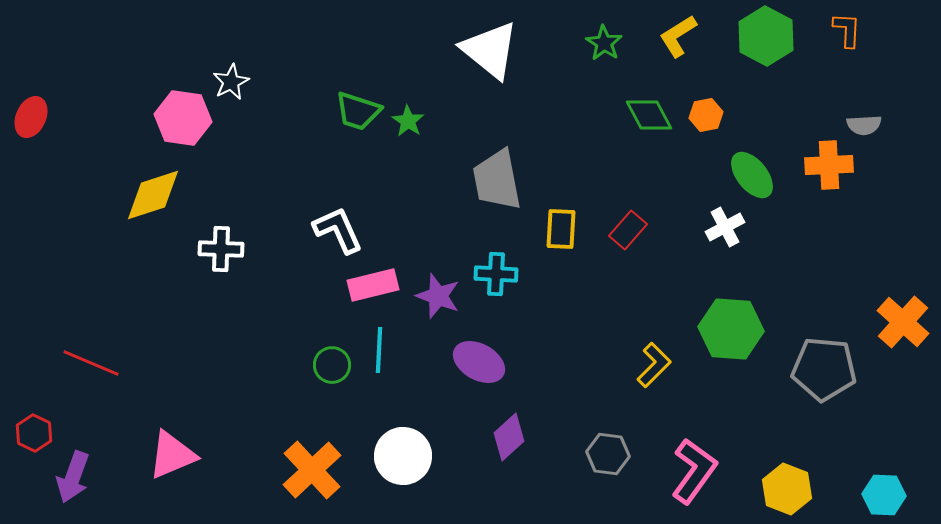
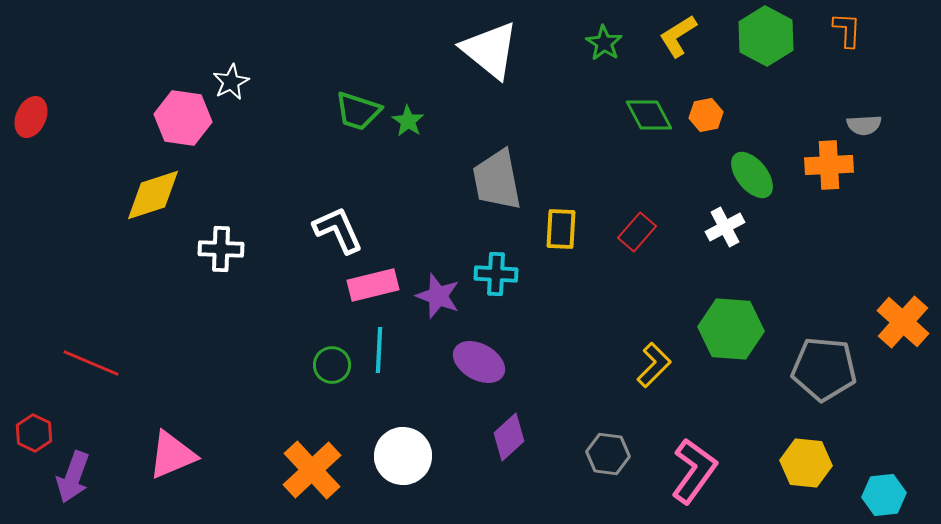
red rectangle at (628, 230): moved 9 px right, 2 px down
yellow hexagon at (787, 489): moved 19 px right, 26 px up; rotated 15 degrees counterclockwise
cyan hexagon at (884, 495): rotated 9 degrees counterclockwise
